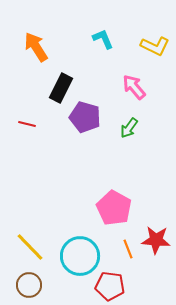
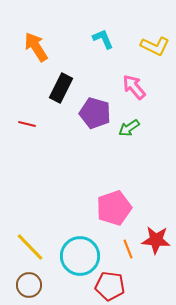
purple pentagon: moved 10 px right, 4 px up
green arrow: rotated 20 degrees clockwise
pink pentagon: rotated 24 degrees clockwise
